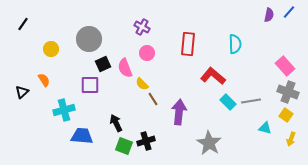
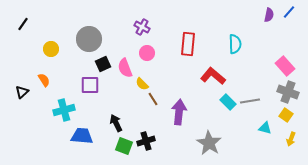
gray line: moved 1 px left
